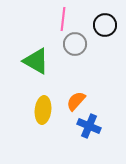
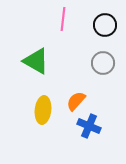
gray circle: moved 28 px right, 19 px down
